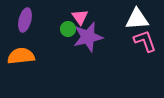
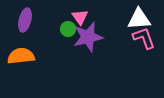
white triangle: moved 2 px right
pink L-shape: moved 1 px left, 3 px up
